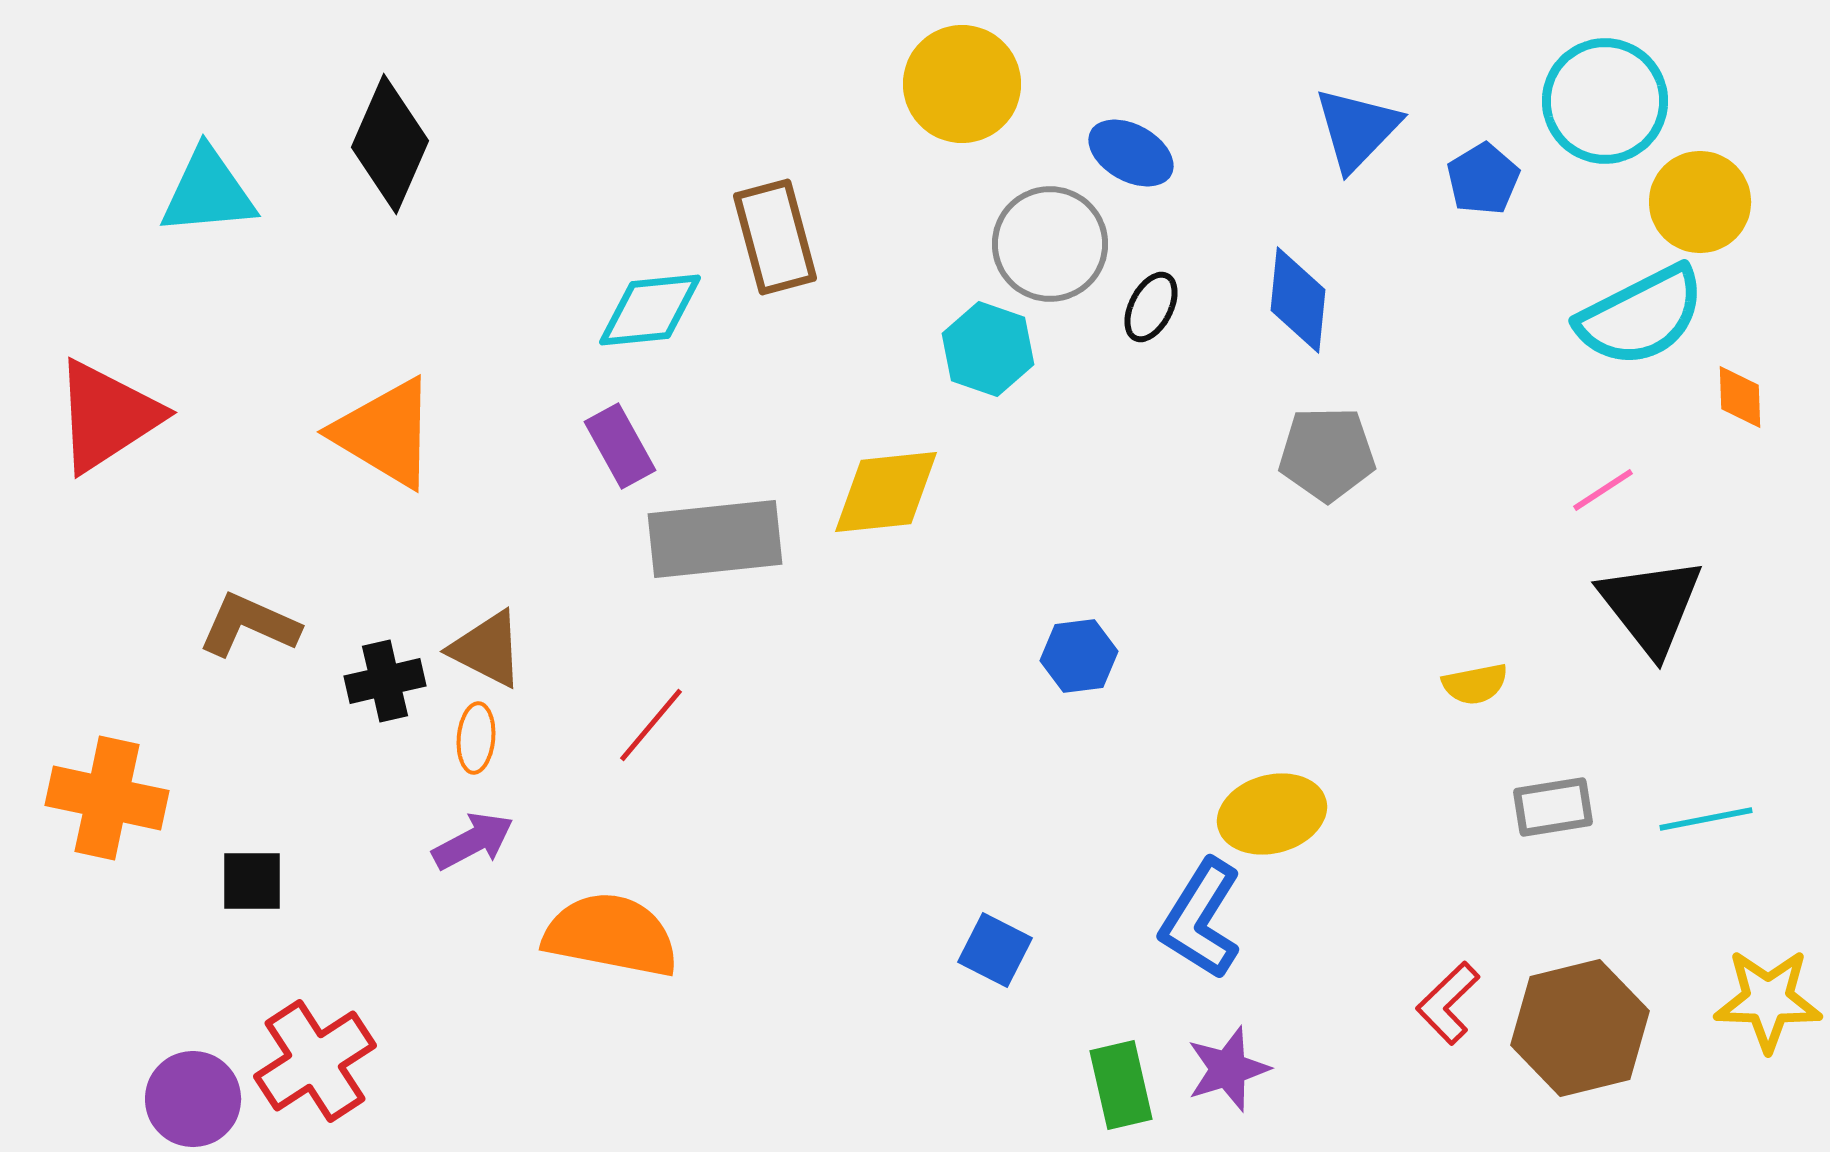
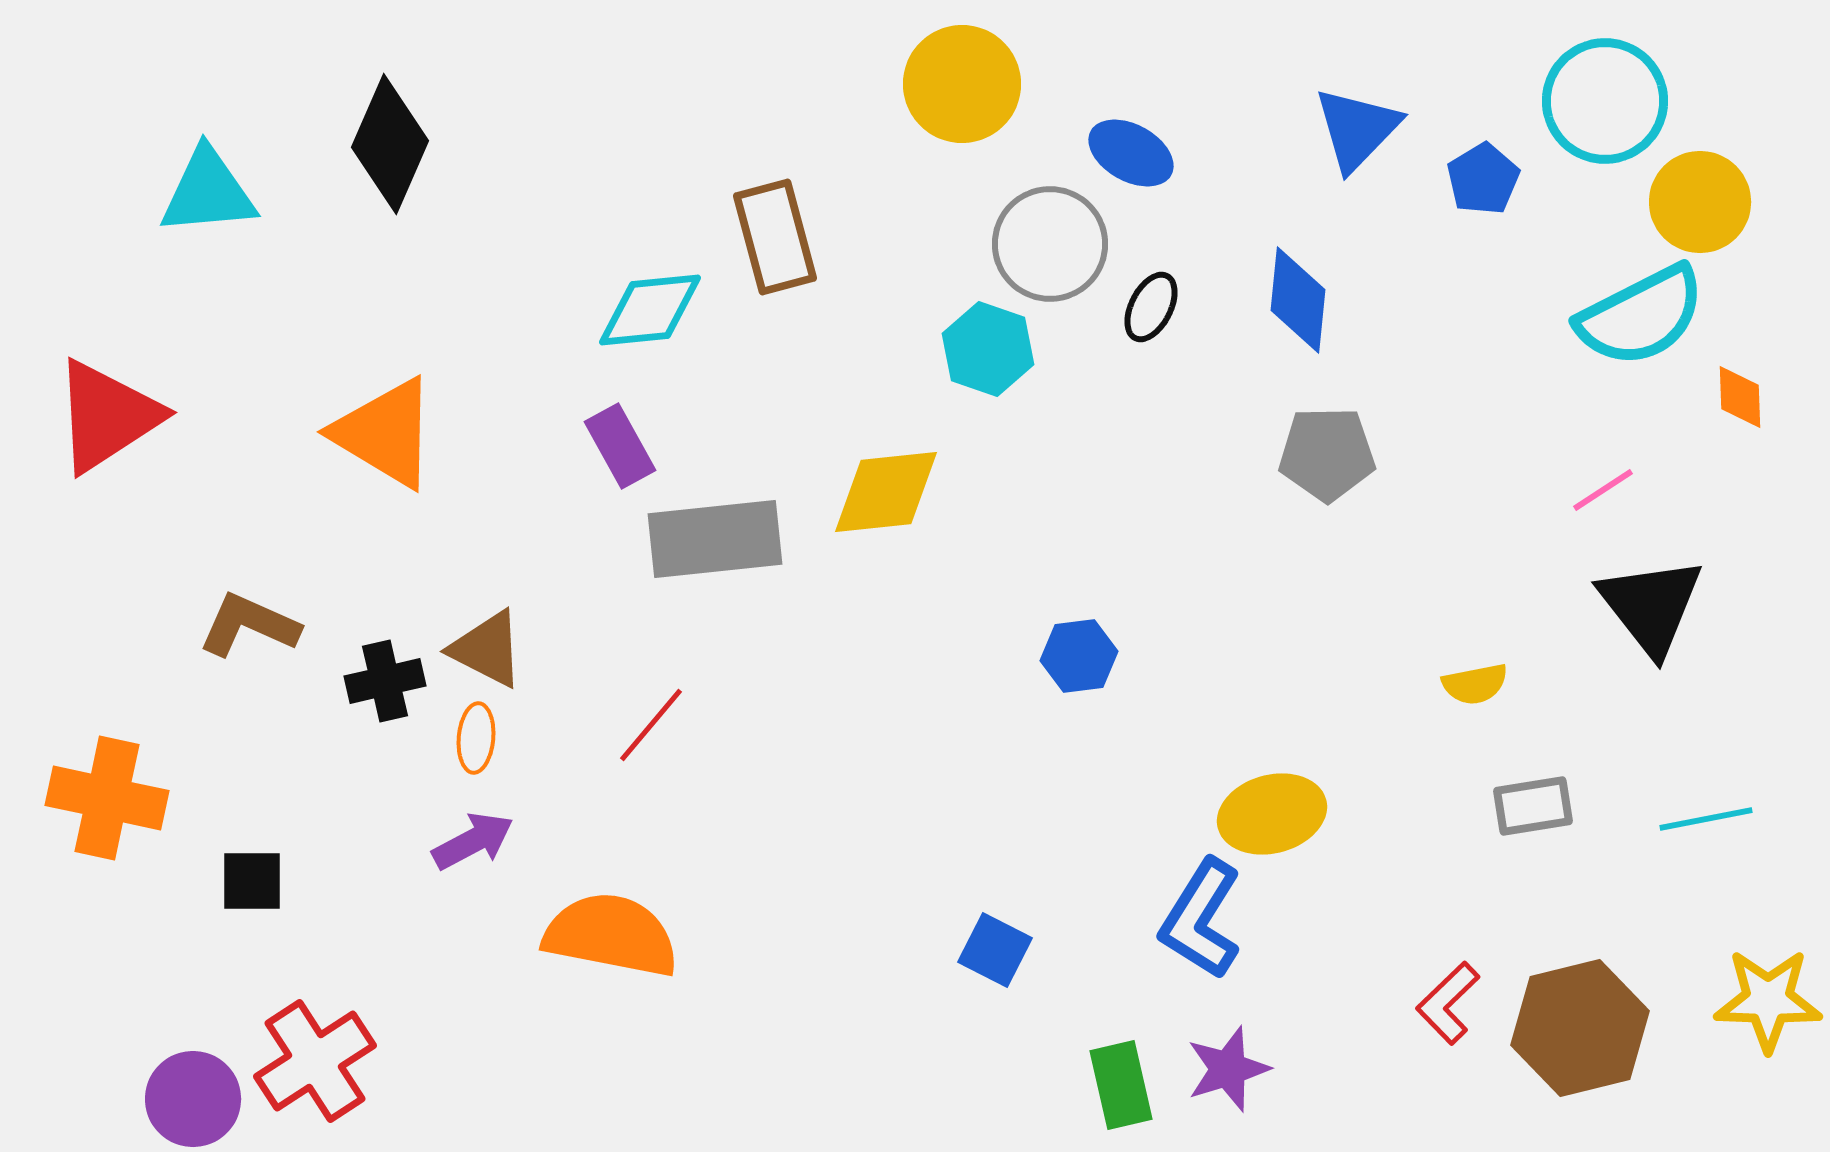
gray rectangle at (1553, 807): moved 20 px left, 1 px up
